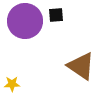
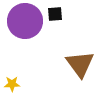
black square: moved 1 px left, 1 px up
brown triangle: moved 1 px left, 2 px up; rotated 20 degrees clockwise
